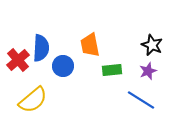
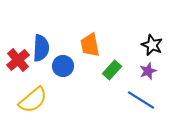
green rectangle: rotated 42 degrees counterclockwise
